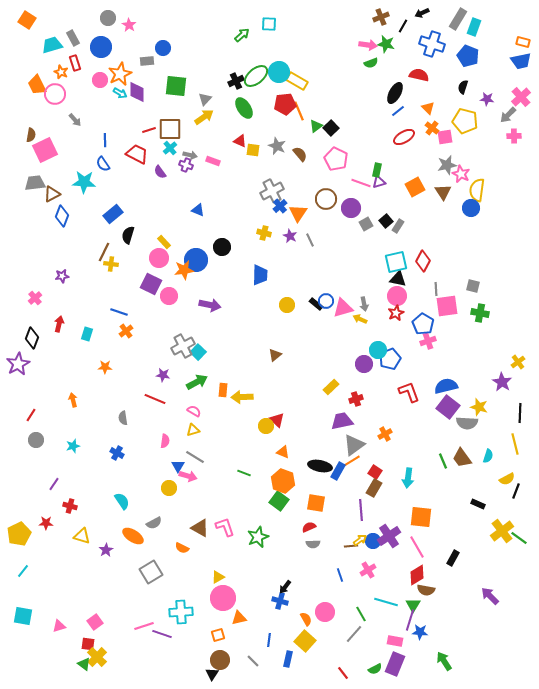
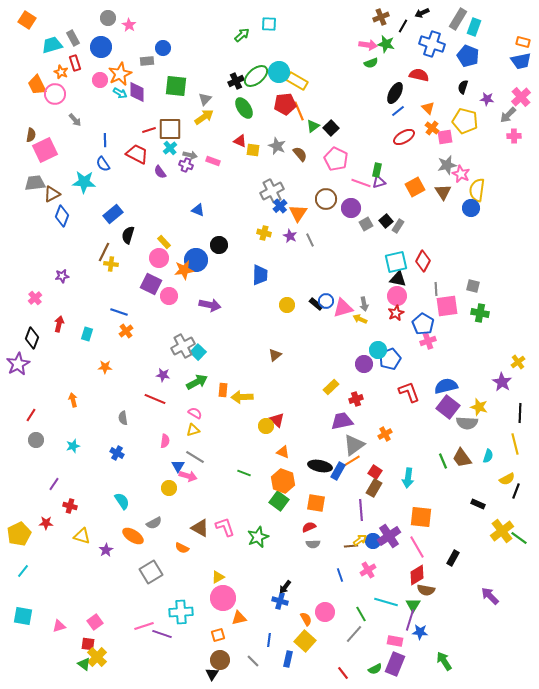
green triangle at (316, 126): moved 3 px left
black circle at (222, 247): moved 3 px left, 2 px up
pink semicircle at (194, 411): moved 1 px right, 2 px down
